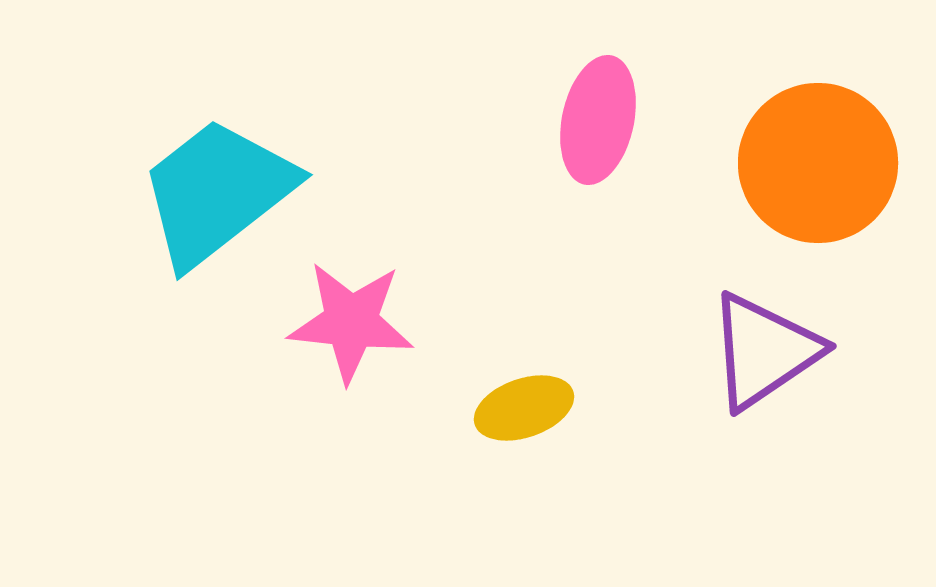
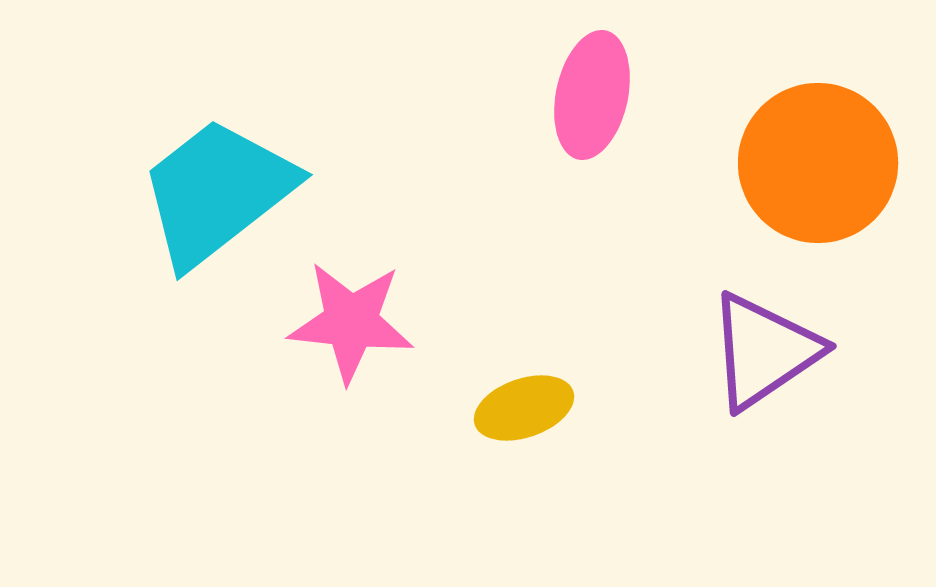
pink ellipse: moved 6 px left, 25 px up
